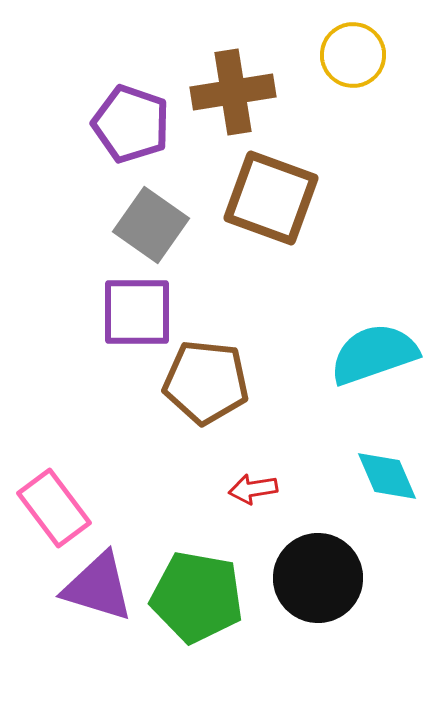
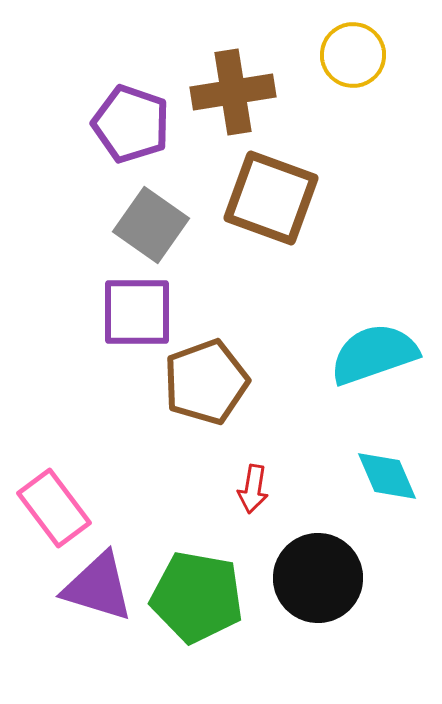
brown pentagon: rotated 26 degrees counterclockwise
red arrow: rotated 72 degrees counterclockwise
